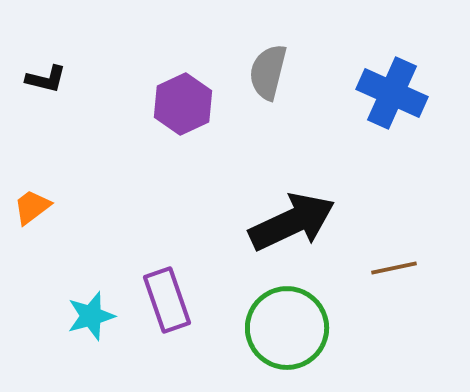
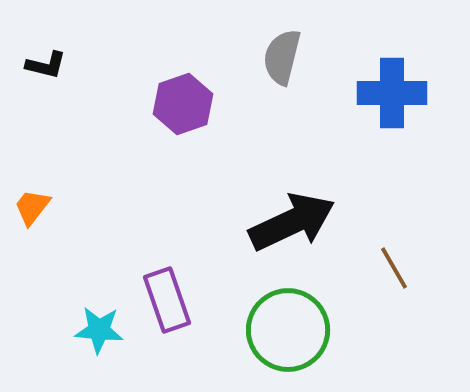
gray semicircle: moved 14 px right, 15 px up
black L-shape: moved 14 px up
blue cross: rotated 24 degrees counterclockwise
purple hexagon: rotated 6 degrees clockwise
orange trapezoid: rotated 15 degrees counterclockwise
brown line: rotated 72 degrees clockwise
cyan star: moved 8 px right, 14 px down; rotated 21 degrees clockwise
green circle: moved 1 px right, 2 px down
